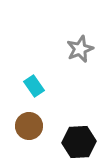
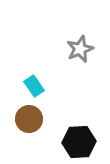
brown circle: moved 7 px up
